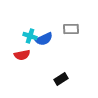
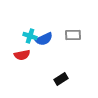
gray rectangle: moved 2 px right, 6 px down
